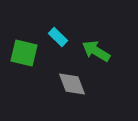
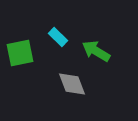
green square: moved 4 px left; rotated 24 degrees counterclockwise
